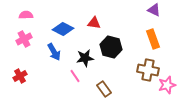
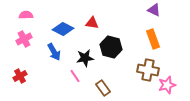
red triangle: moved 2 px left
brown rectangle: moved 1 px left, 1 px up
